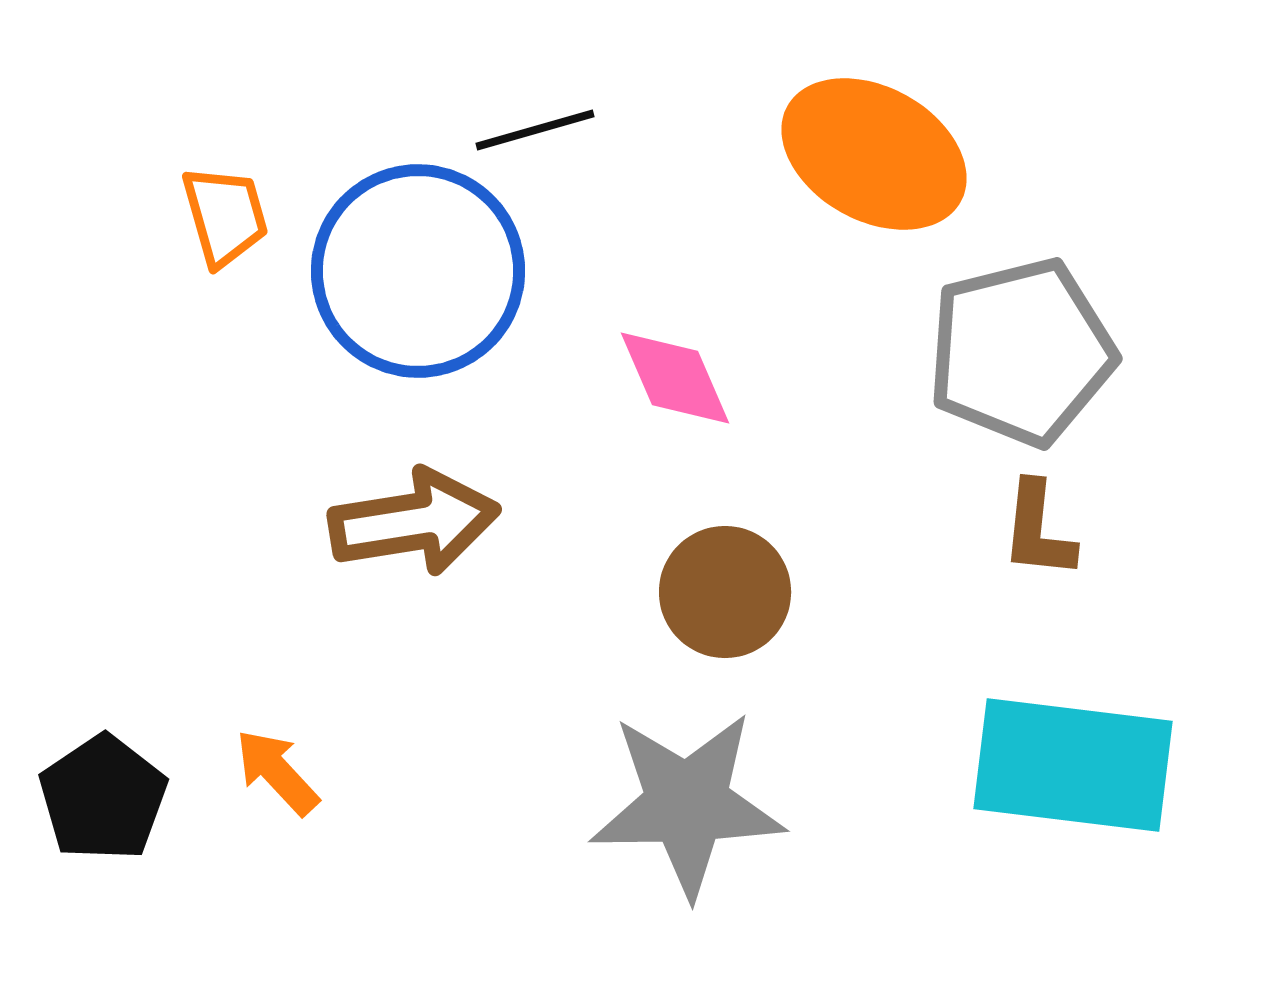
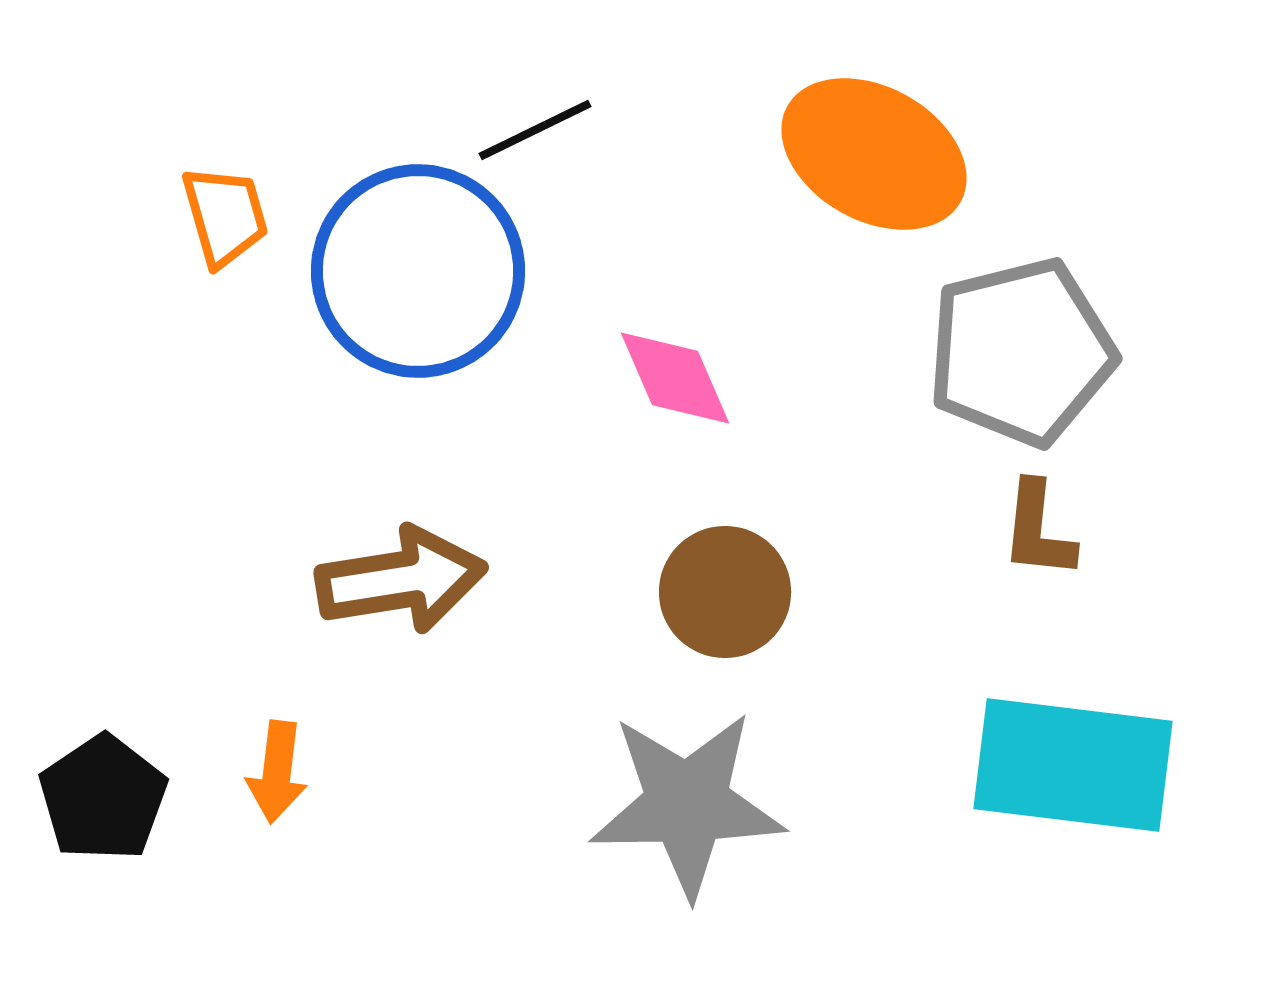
black line: rotated 10 degrees counterclockwise
brown arrow: moved 13 px left, 58 px down
orange arrow: rotated 130 degrees counterclockwise
